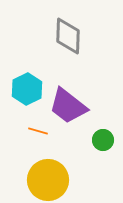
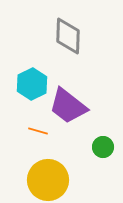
cyan hexagon: moved 5 px right, 5 px up
green circle: moved 7 px down
